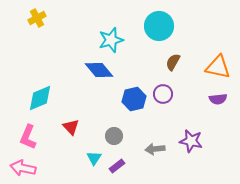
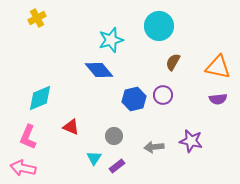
purple circle: moved 1 px down
red triangle: rotated 24 degrees counterclockwise
gray arrow: moved 1 px left, 2 px up
